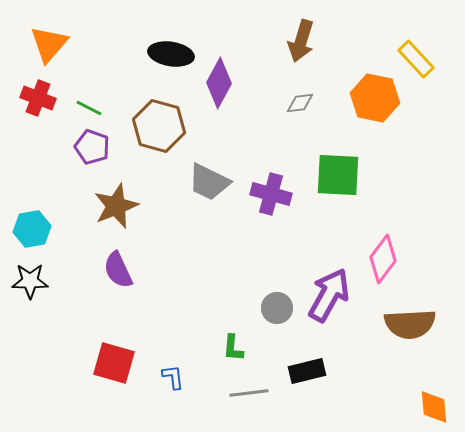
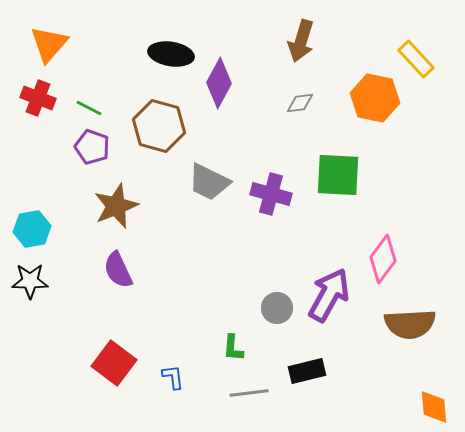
red square: rotated 21 degrees clockwise
